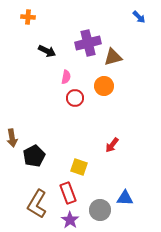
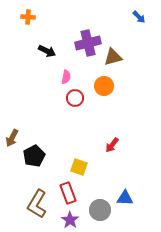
brown arrow: rotated 36 degrees clockwise
